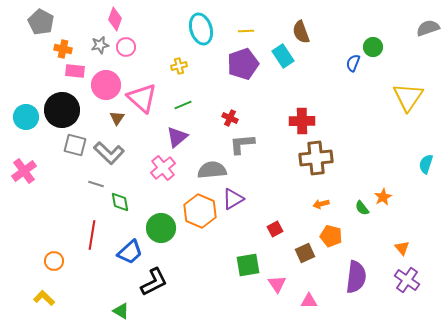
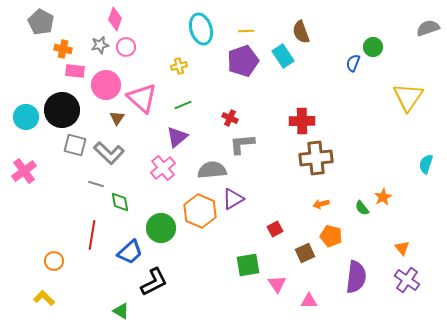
purple pentagon at (243, 64): moved 3 px up
